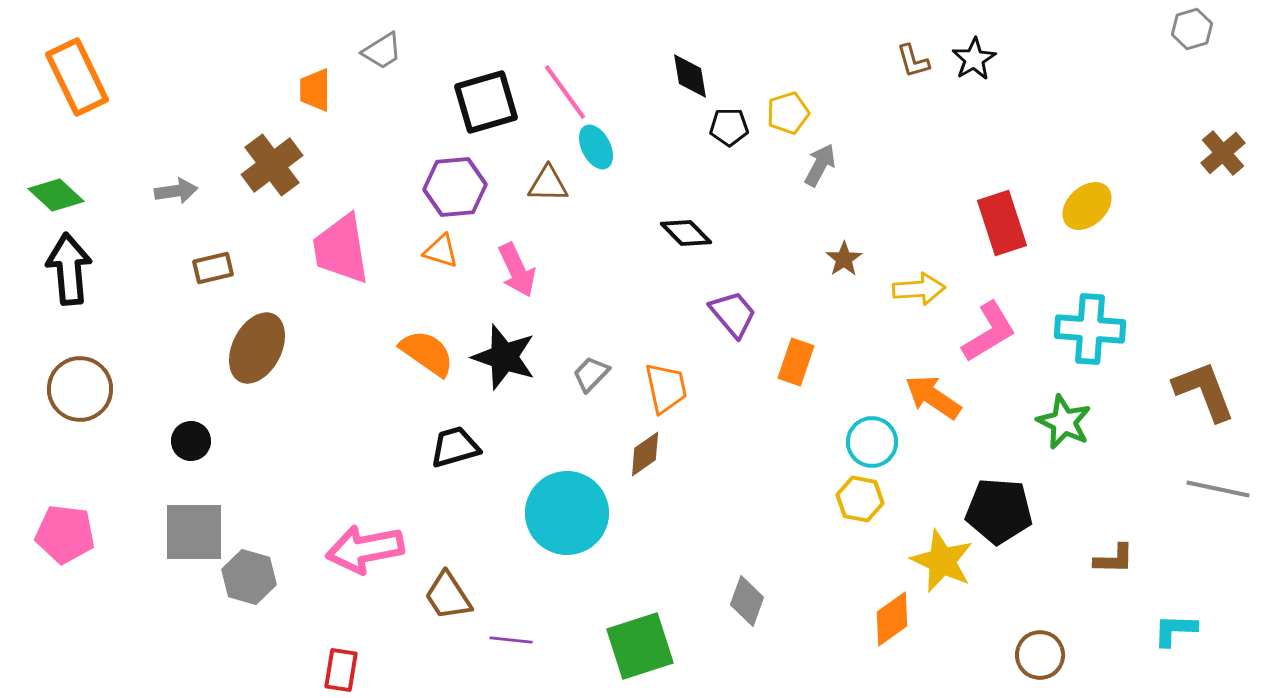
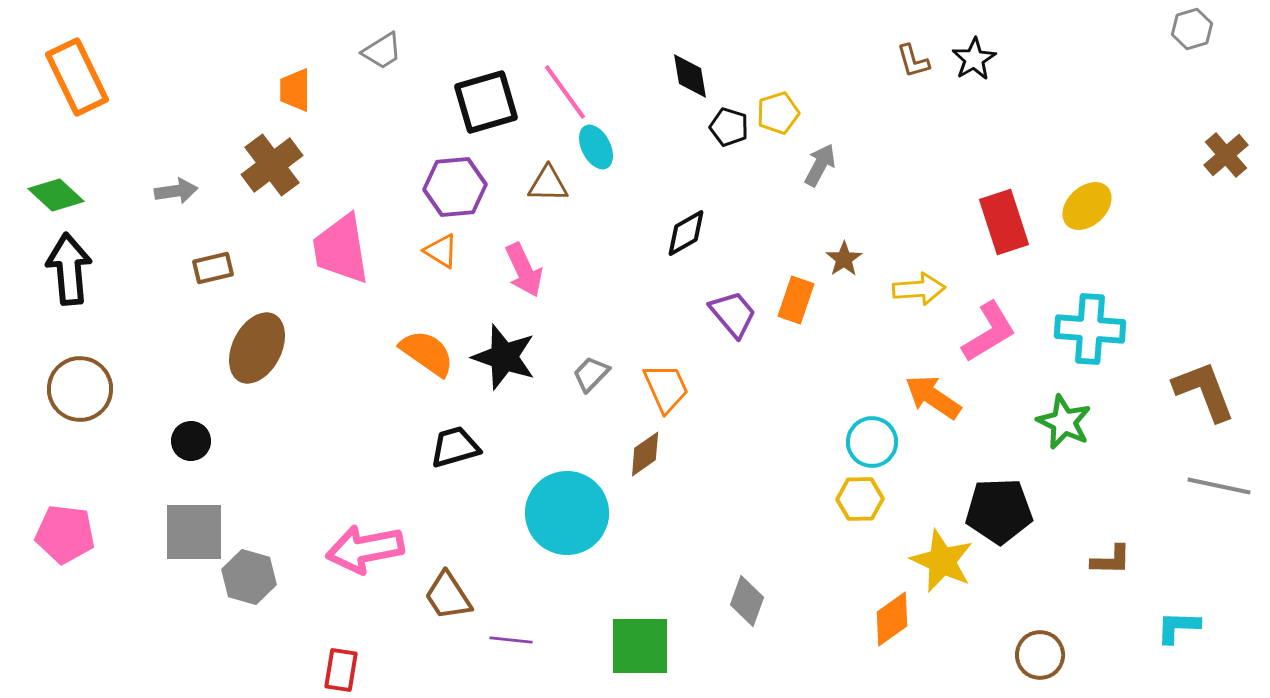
orange trapezoid at (315, 90): moved 20 px left
yellow pentagon at (788, 113): moved 10 px left
black pentagon at (729, 127): rotated 18 degrees clockwise
brown cross at (1223, 153): moved 3 px right, 2 px down
red rectangle at (1002, 223): moved 2 px right, 1 px up
black diamond at (686, 233): rotated 75 degrees counterclockwise
orange triangle at (441, 251): rotated 15 degrees clockwise
pink arrow at (517, 270): moved 7 px right
orange rectangle at (796, 362): moved 62 px up
orange trapezoid at (666, 388): rotated 12 degrees counterclockwise
gray line at (1218, 489): moved 1 px right, 3 px up
yellow hexagon at (860, 499): rotated 12 degrees counterclockwise
black pentagon at (999, 511): rotated 6 degrees counterclockwise
brown L-shape at (1114, 559): moved 3 px left, 1 px down
cyan L-shape at (1175, 630): moved 3 px right, 3 px up
green square at (640, 646): rotated 18 degrees clockwise
